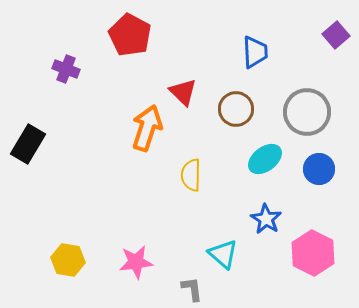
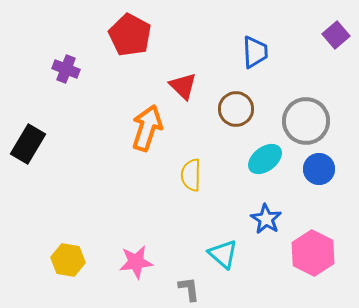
red triangle: moved 6 px up
gray circle: moved 1 px left, 9 px down
gray L-shape: moved 3 px left
